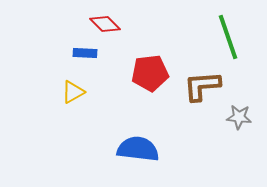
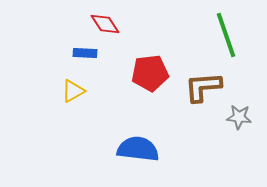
red diamond: rotated 12 degrees clockwise
green line: moved 2 px left, 2 px up
brown L-shape: moved 1 px right, 1 px down
yellow triangle: moved 1 px up
